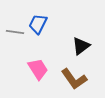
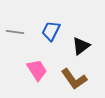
blue trapezoid: moved 13 px right, 7 px down
pink trapezoid: moved 1 px left, 1 px down
